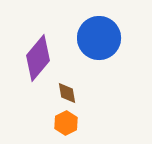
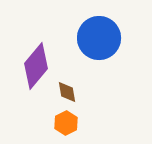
purple diamond: moved 2 px left, 8 px down
brown diamond: moved 1 px up
